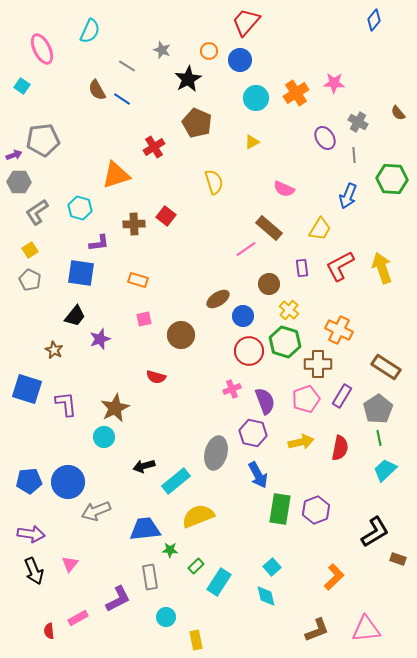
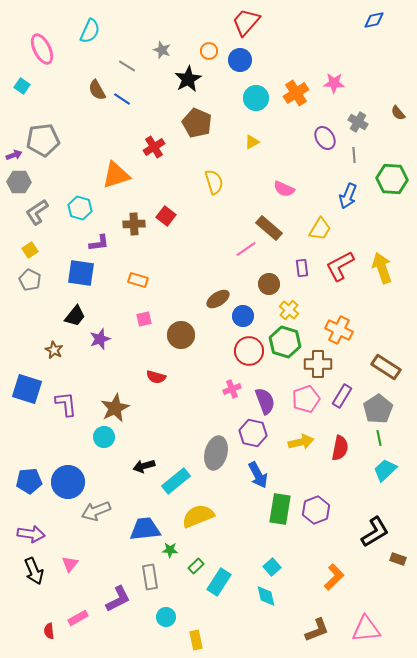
blue diamond at (374, 20): rotated 40 degrees clockwise
